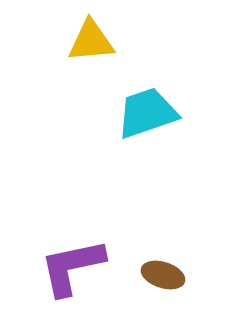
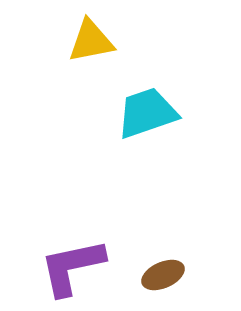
yellow triangle: rotated 6 degrees counterclockwise
brown ellipse: rotated 42 degrees counterclockwise
